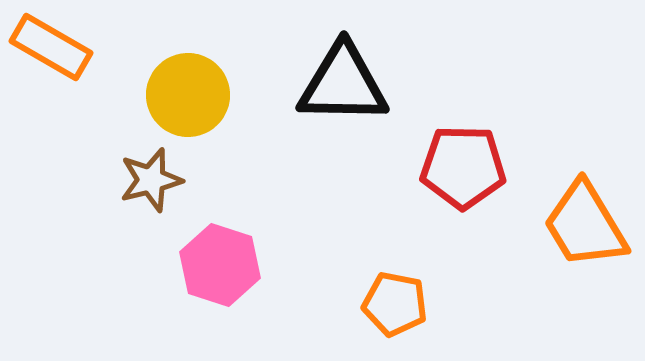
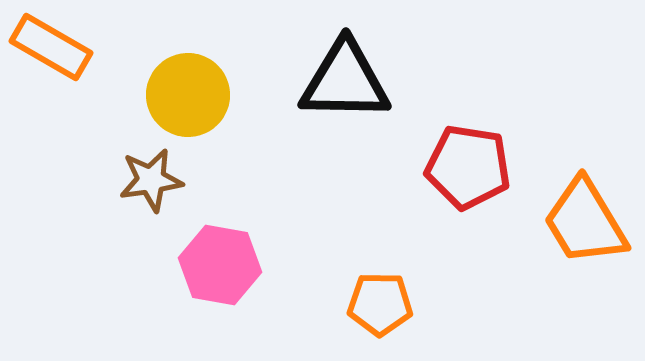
black triangle: moved 2 px right, 3 px up
red pentagon: moved 5 px right; rotated 8 degrees clockwise
brown star: rotated 6 degrees clockwise
orange trapezoid: moved 3 px up
pink hexagon: rotated 8 degrees counterclockwise
orange pentagon: moved 15 px left; rotated 10 degrees counterclockwise
